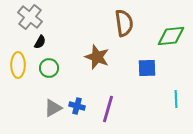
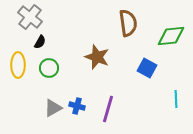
brown semicircle: moved 4 px right
blue square: rotated 30 degrees clockwise
